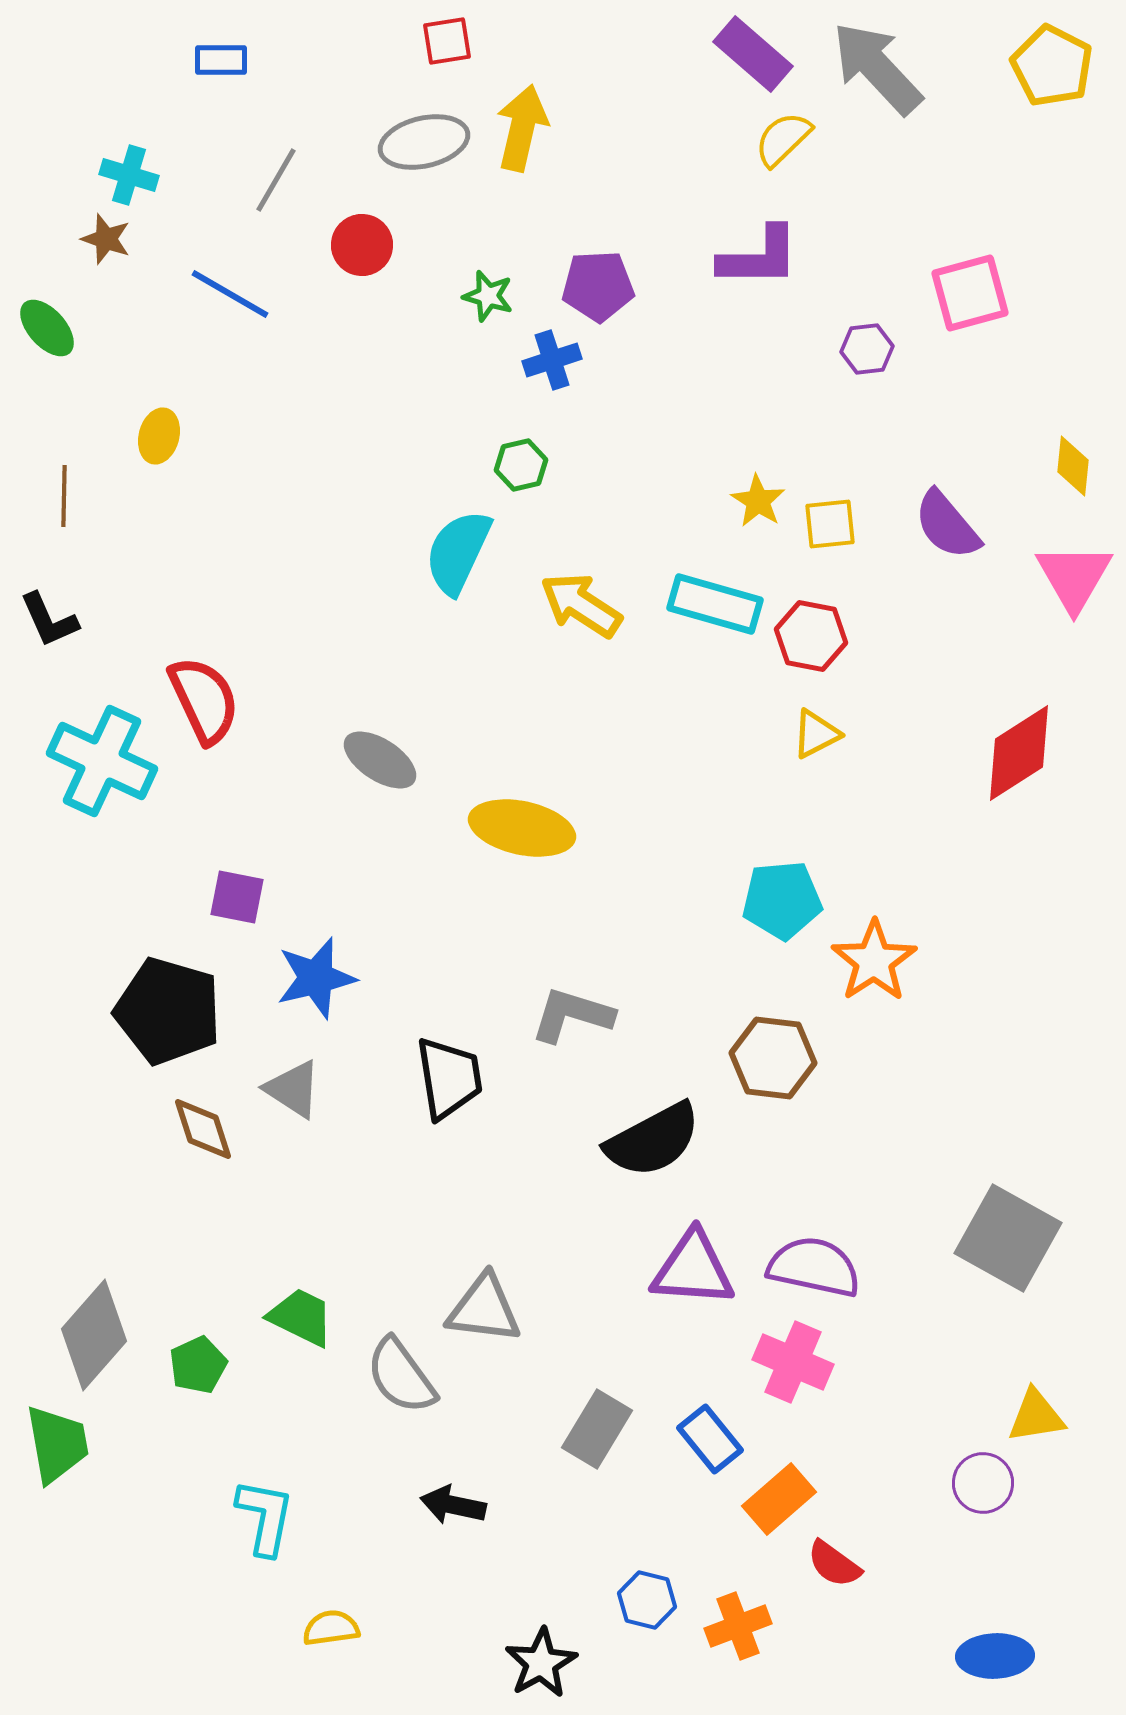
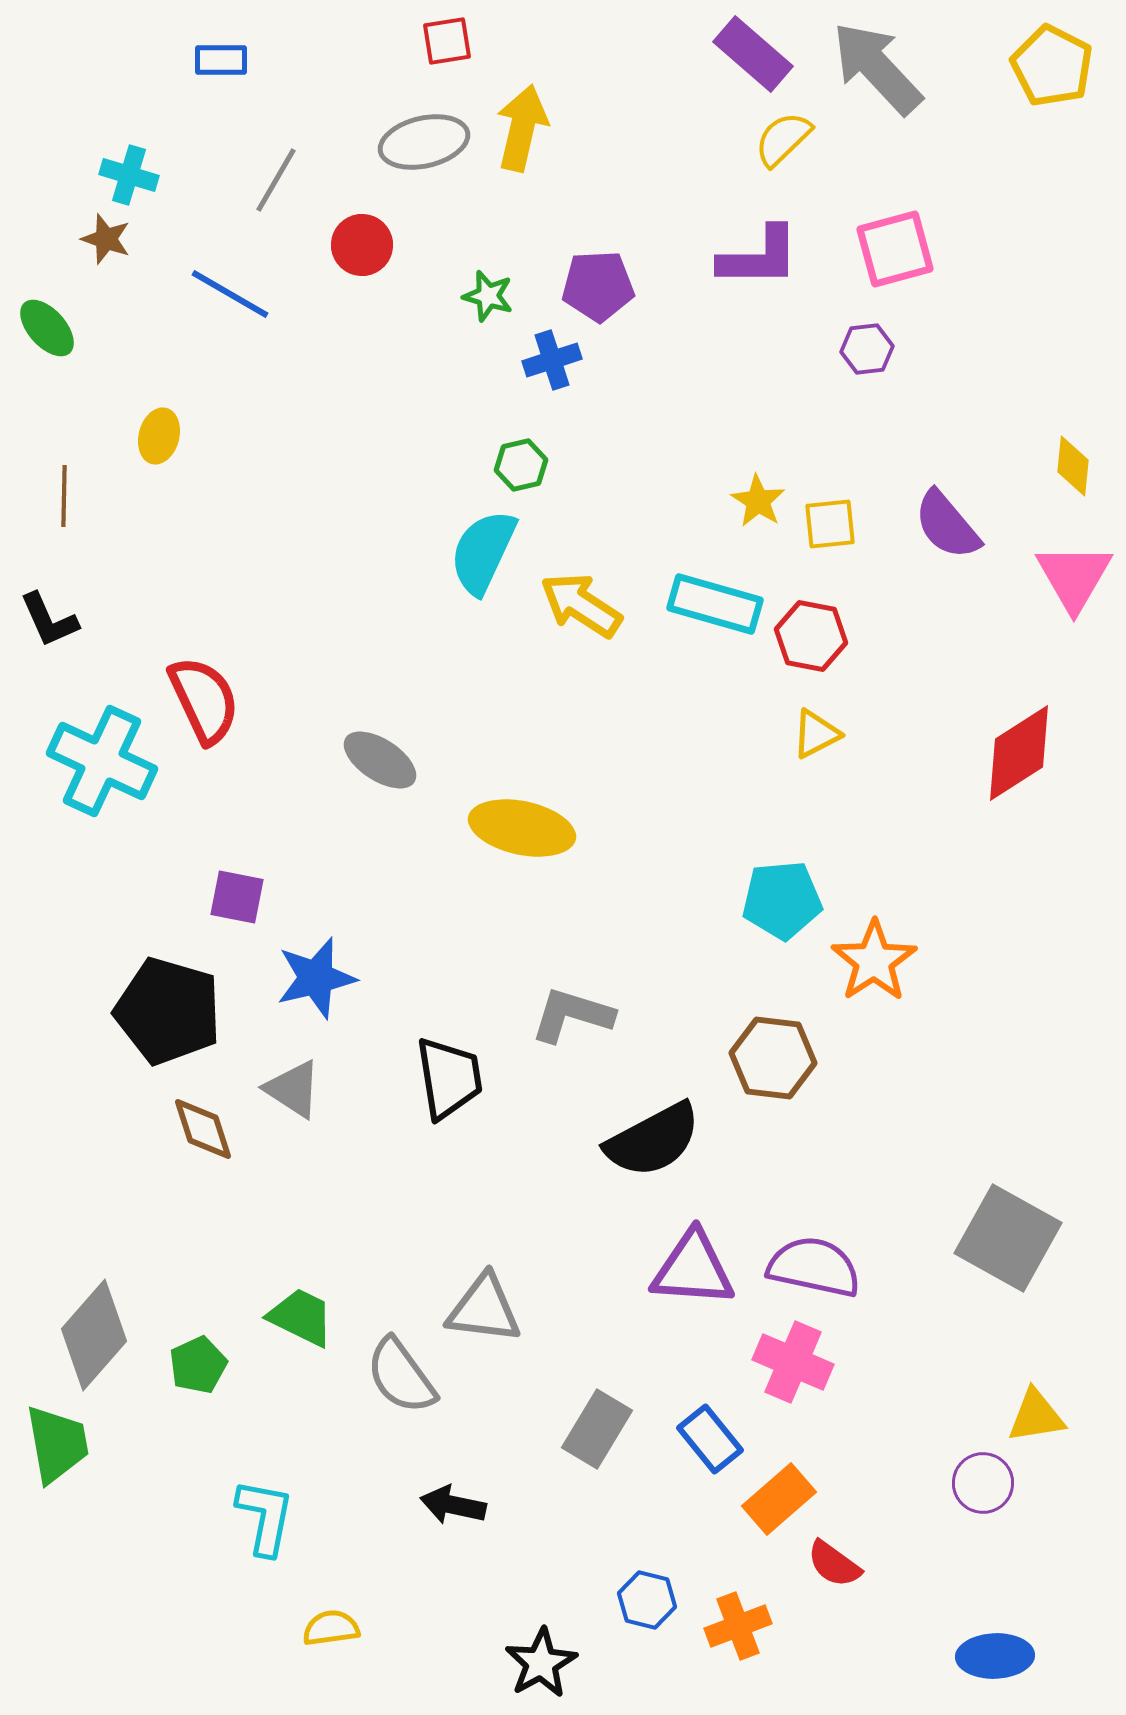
pink square at (970, 293): moved 75 px left, 44 px up
cyan semicircle at (458, 552): moved 25 px right
